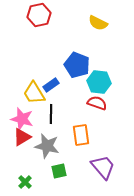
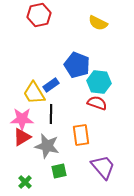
pink star: rotated 15 degrees counterclockwise
